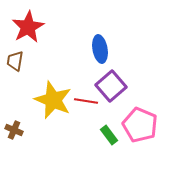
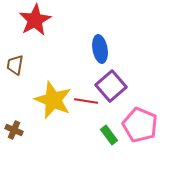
red star: moved 7 px right, 7 px up
brown trapezoid: moved 4 px down
